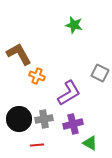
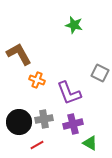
orange cross: moved 4 px down
purple L-shape: rotated 100 degrees clockwise
black circle: moved 3 px down
red line: rotated 24 degrees counterclockwise
